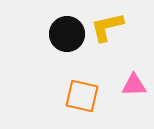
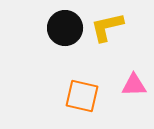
black circle: moved 2 px left, 6 px up
